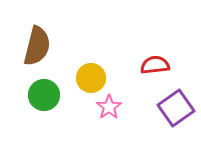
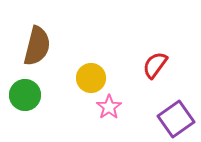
red semicircle: rotated 48 degrees counterclockwise
green circle: moved 19 px left
purple square: moved 11 px down
